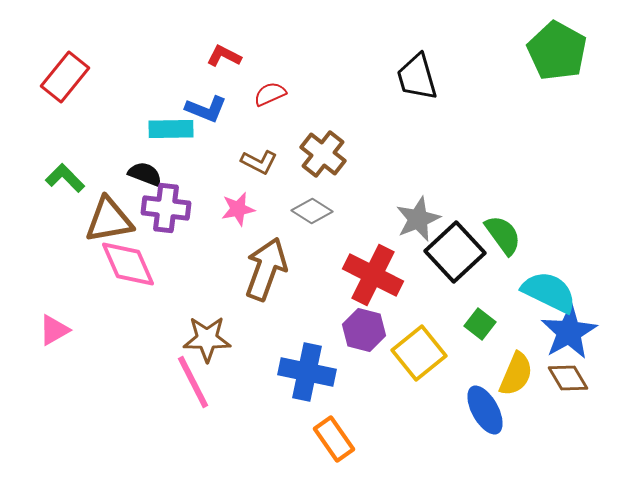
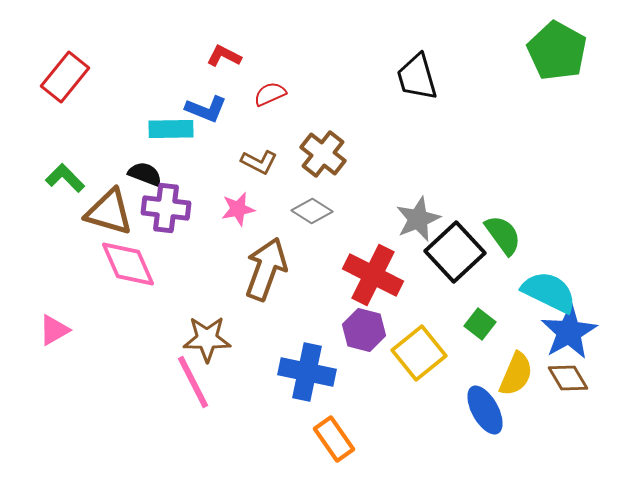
brown triangle: moved 8 px up; rotated 26 degrees clockwise
